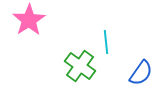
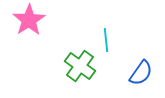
cyan line: moved 2 px up
